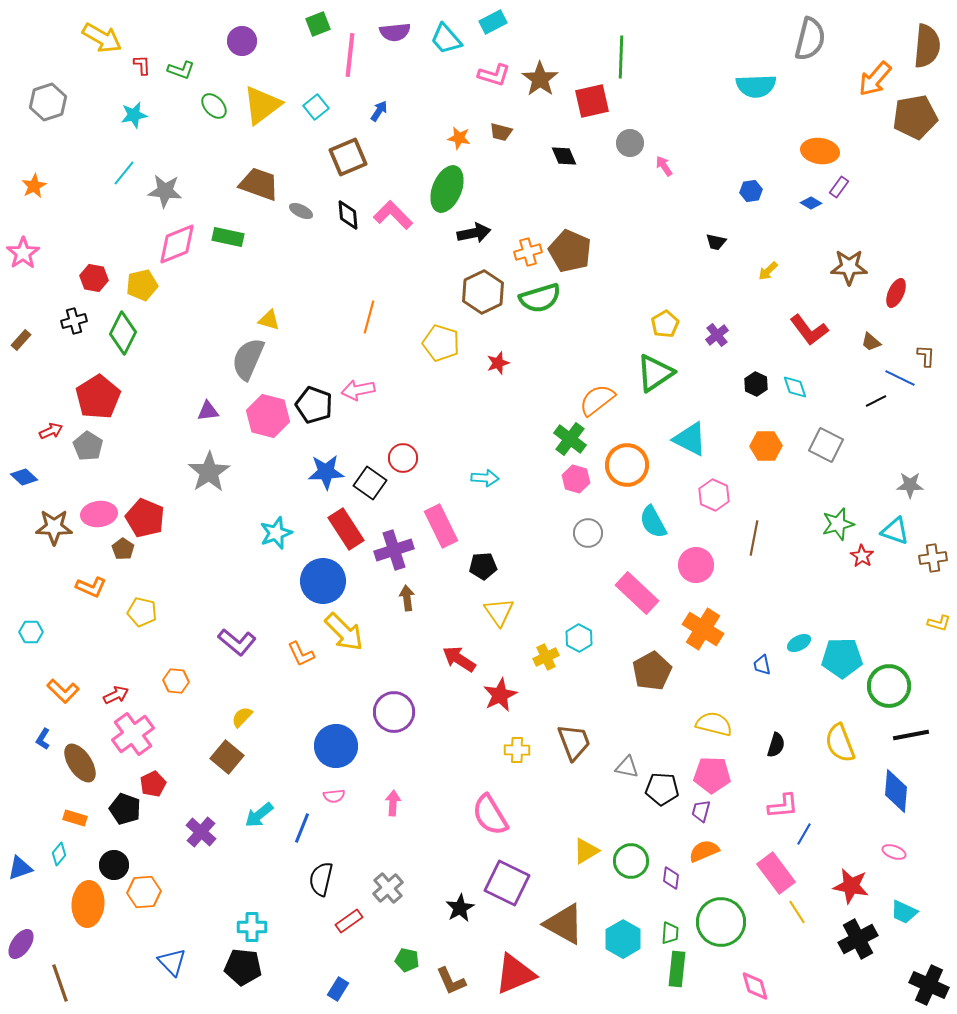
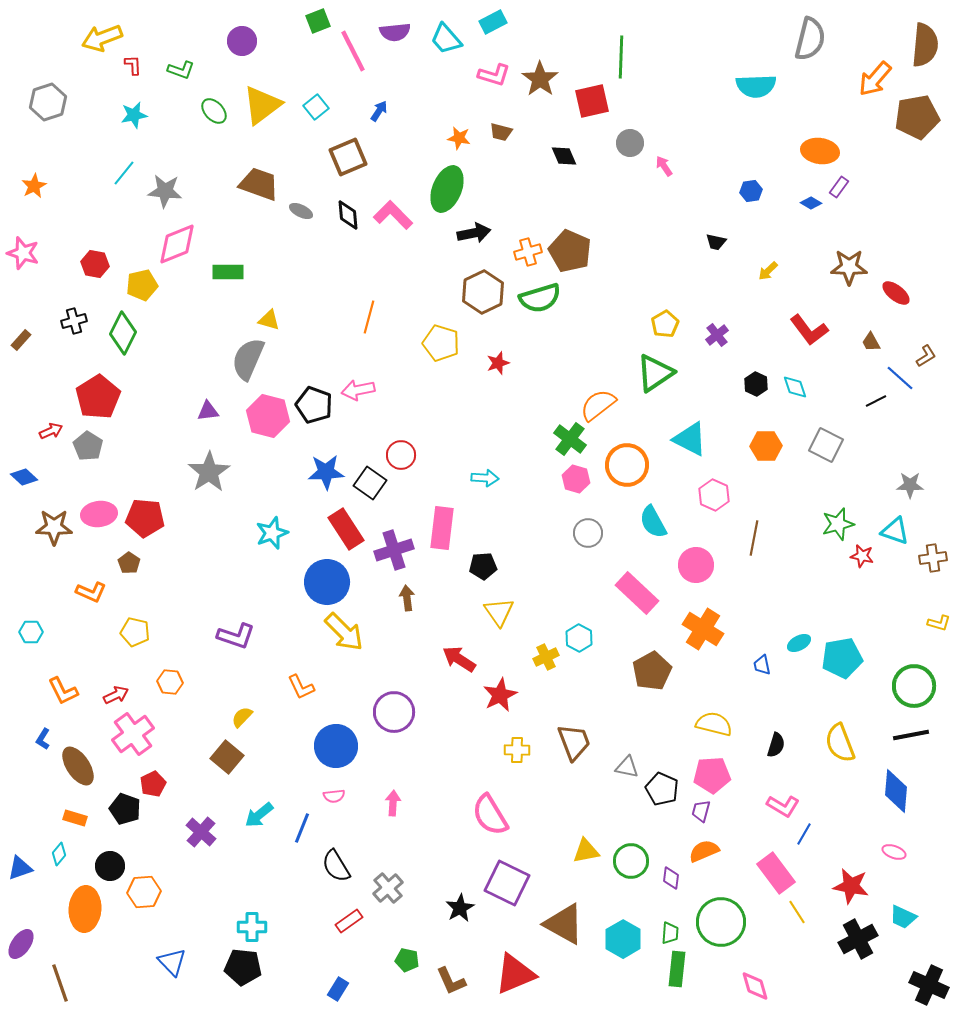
green square at (318, 24): moved 3 px up
yellow arrow at (102, 38): rotated 129 degrees clockwise
brown semicircle at (927, 46): moved 2 px left, 1 px up
pink line at (350, 55): moved 3 px right, 4 px up; rotated 33 degrees counterclockwise
red L-shape at (142, 65): moved 9 px left
green ellipse at (214, 106): moved 5 px down
brown pentagon at (915, 117): moved 2 px right
green rectangle at (228, 237): moved 35 px down; rotated 12 degrees counterclockwise
pink star at (23, 253): rotated 20 degrees counterclockwise
red hexagon at (94, 278): moved 1 px right, 14 px up
red ellipse at (896, 293): rotated 76 degrees counterclockwise
brown trapezoid at (871, 342): rotated 20 degrees clockwise
brown L-shape at (926, 356): rotated 55 degrees clockwise
blue line at (900, 378): rotated 16 degrees clockwise
orange semicircle at (597, 400): moved 1 px right, 5 px down
red circle at (403, 458): moved 2 px left, 3 px up
red pentagon at (145, 518): rotated 18 degrees counterclockwise
pink rectangle at (441, 526): moved 1 px right, 2 px down; rotated 33 degrees clockwise
cyan star at (276, 533): moved 4 px left
brown pentagon at (123, 549): moved 6 px right, 14 px down
red star at (862, 556): rotated 20 degrees counterclockwise
blue circle at (323, 581): moved 4 px right, 1 px down
orange L-shape at (91, 587): moved 5 px down
yellow pentagon at (142, 612): moved 7 px left, 20 px down
purple L-shape at (237, 642): moved 1 px left, 6 px up; rotated 21 degrees counterclockwise
orange L-shape at (301, 654): moved 33 px down
cyan pentagon at (842, 658): rotated 9 degrees counterclockwise
orange hexagon at (176, 681): moved 6 px left, 1 px down
green circle at (889, 686): moved 25 px right
orange L-shape at (63, 691): rotated 20 degrees clockwise
brown ellipse at (80, 763): moved 2 px left, 3 px down
pink pentagon at (712, 775): rotated 6 degrees counterclockwise
black pentagon at (662, 789): rotated 20 degrees clockwise
pink L-shape at (783, 806): rotated 36 degrees clockwise
yellow triangle at (586, 851): rotated 20 degrees clockwise
black circle at (114, 865): moved 4 px left, 1 px down
black semicircle at (321, 879): moved 15 px right, 13 px up; rotated 44 degrees counterclockwise
orange ellipse at (88, 904): moved 3 px left, 5 px down
cyan trapezoid at (904, 912): moved 1 px left, 5 px down
